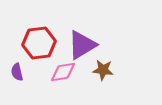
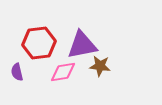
purple triangle: rotated 20 degrees clockwise
brown star: moved 3 px left, 4 px up
